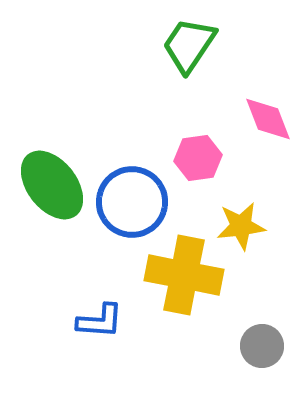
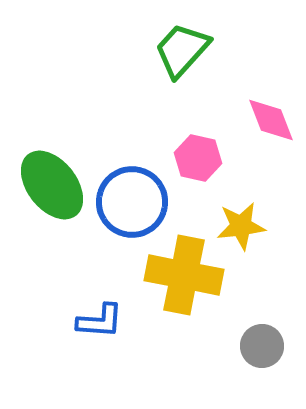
green trapezoid: moved 7 px left, 5 px down; rotated 8 degrees clockwise
pink diamond: moved 3 px right, 1 px down
pink hexagon: rotated 21 degrees clockwise
